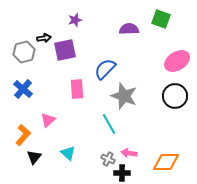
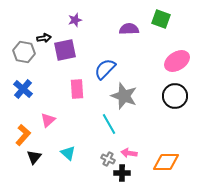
gray hexagon: rotated 25 degrees clockwise
